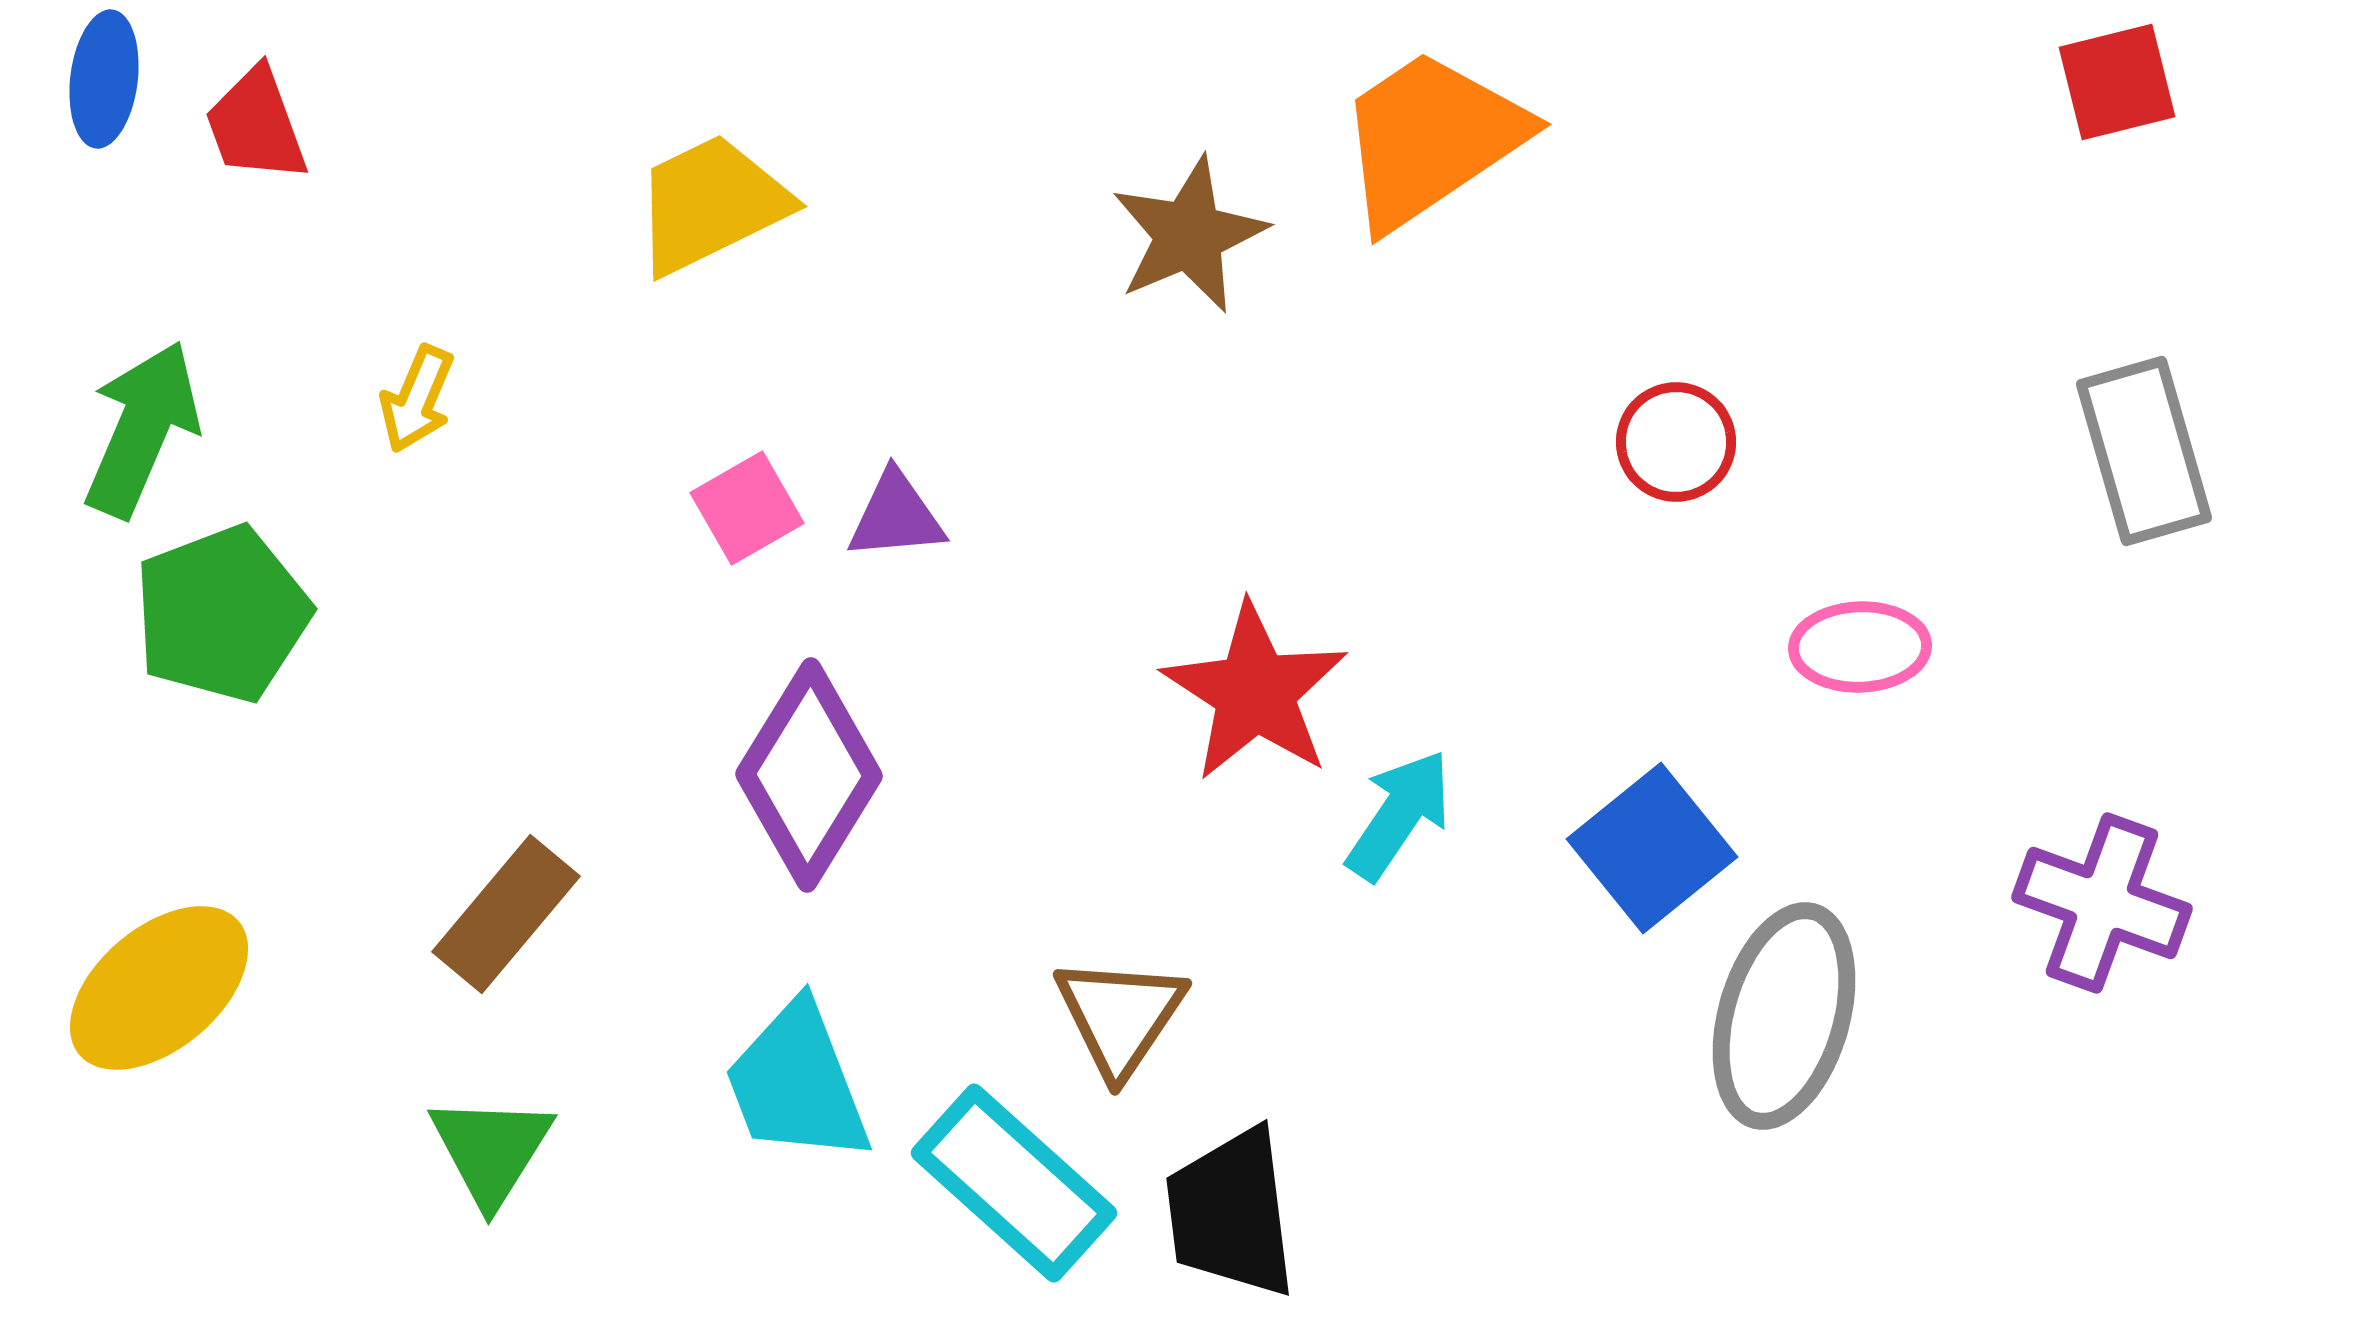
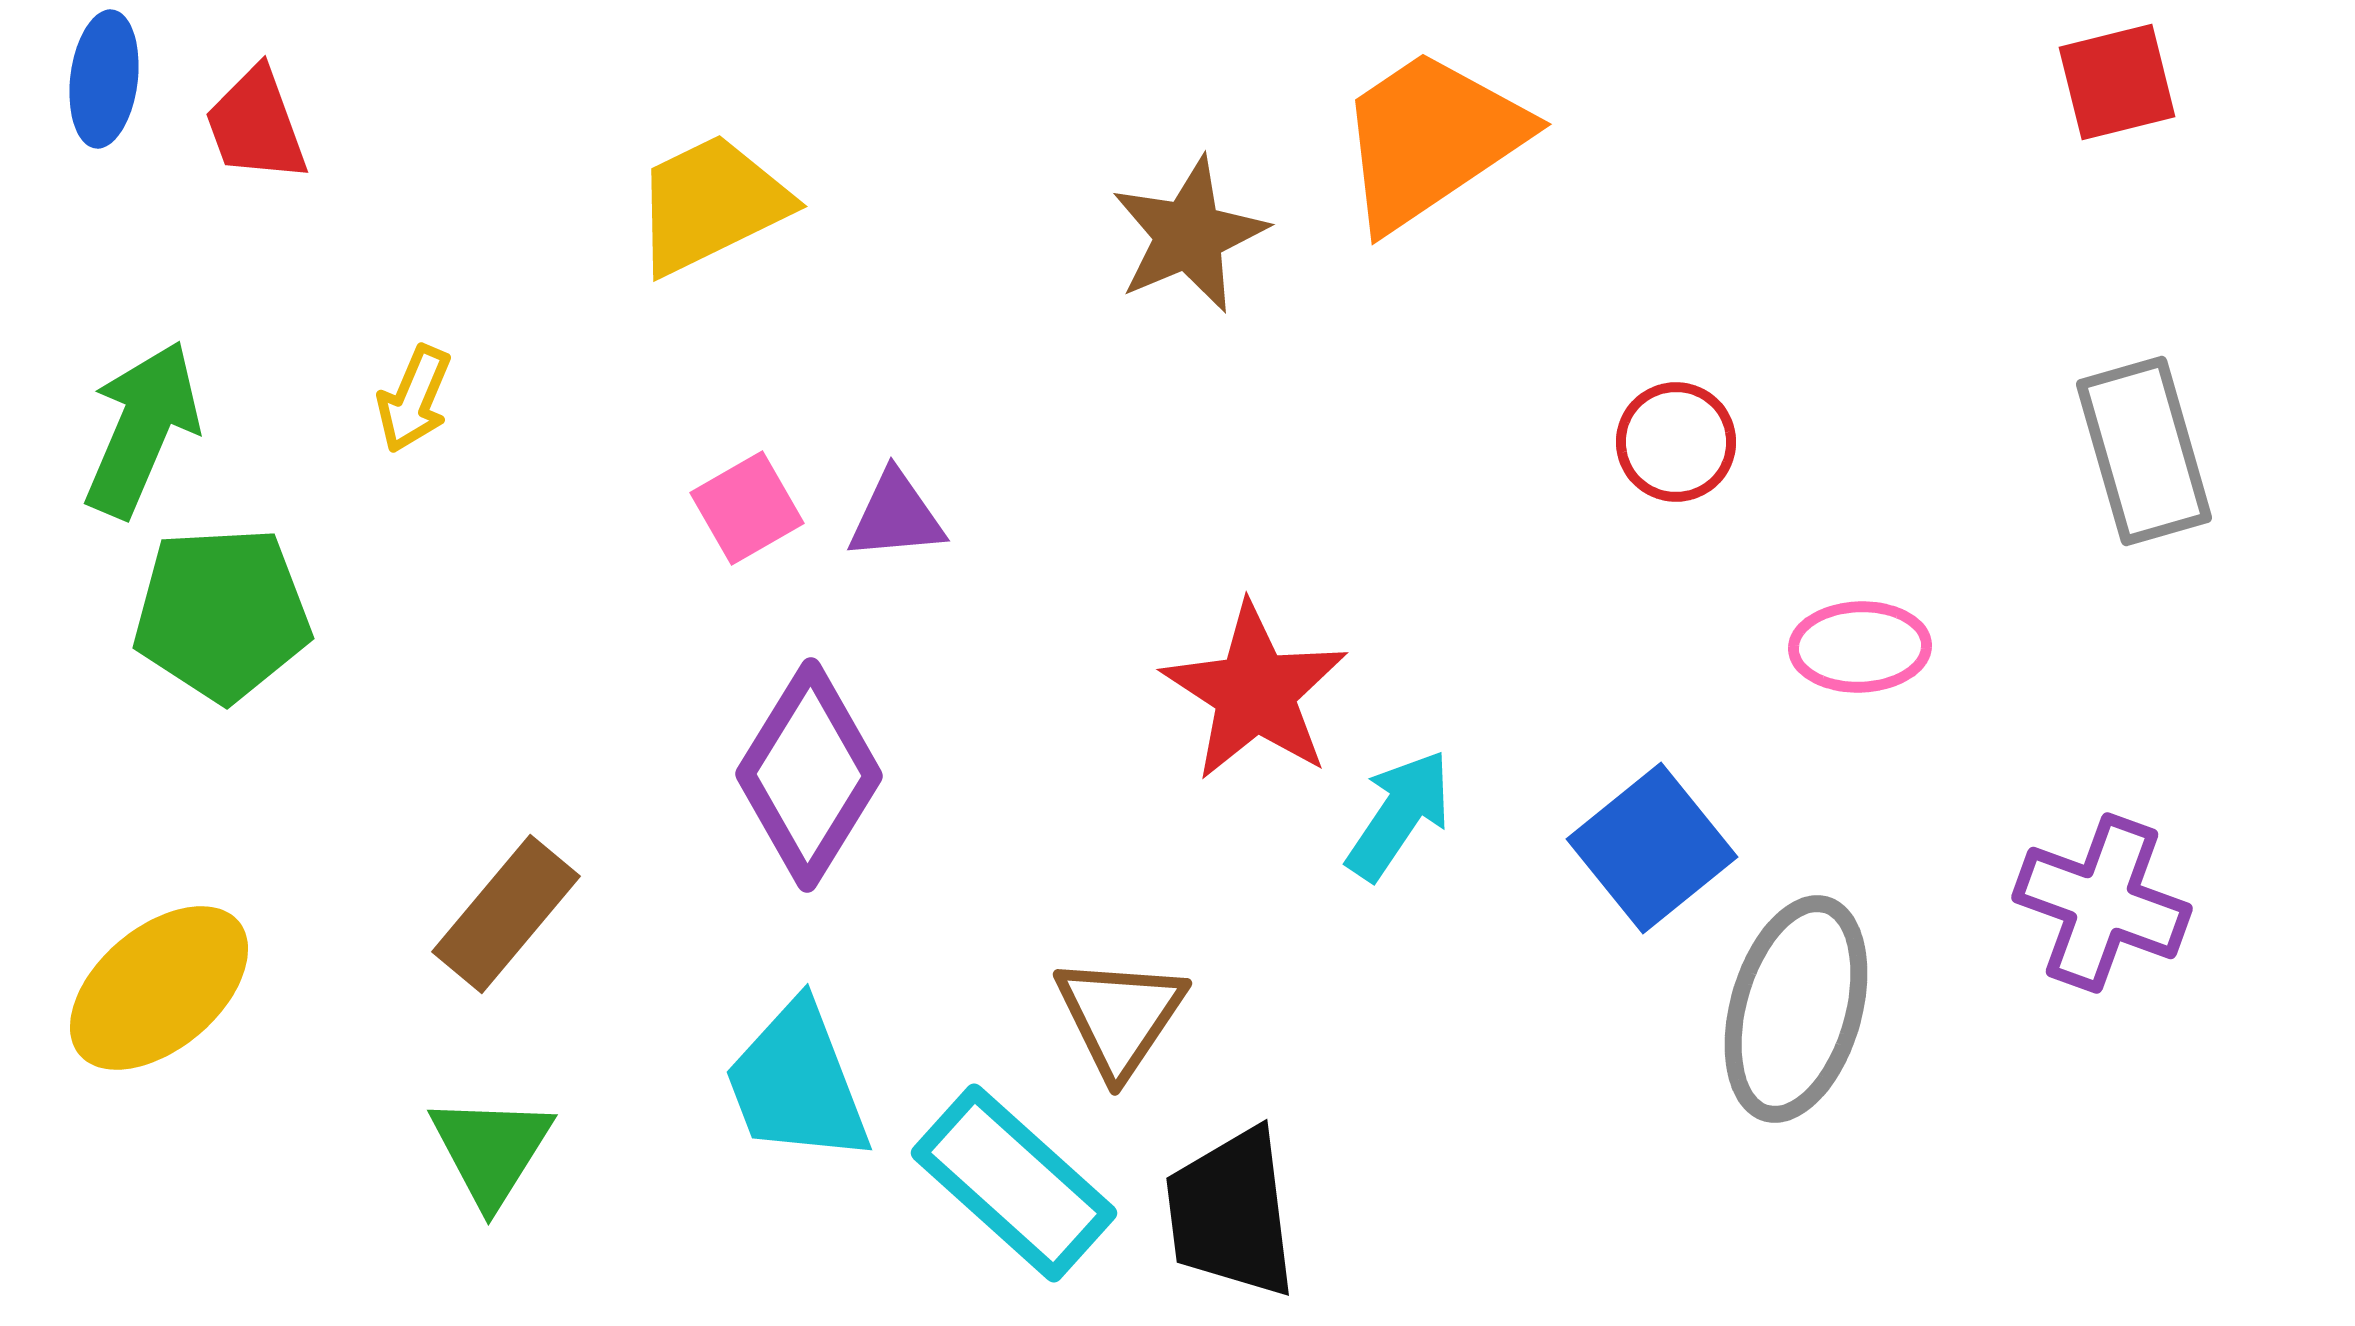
yellow arrow: moved 3 px left
green pentagon: rotated 18 degrees clockwise
gray ellipse: moved 12 px right, 7 px up
